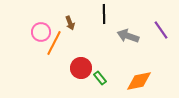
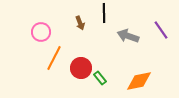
black line: moved 1 px up
brown arrow: moved 10 px right
orange line: moved 15 px down
